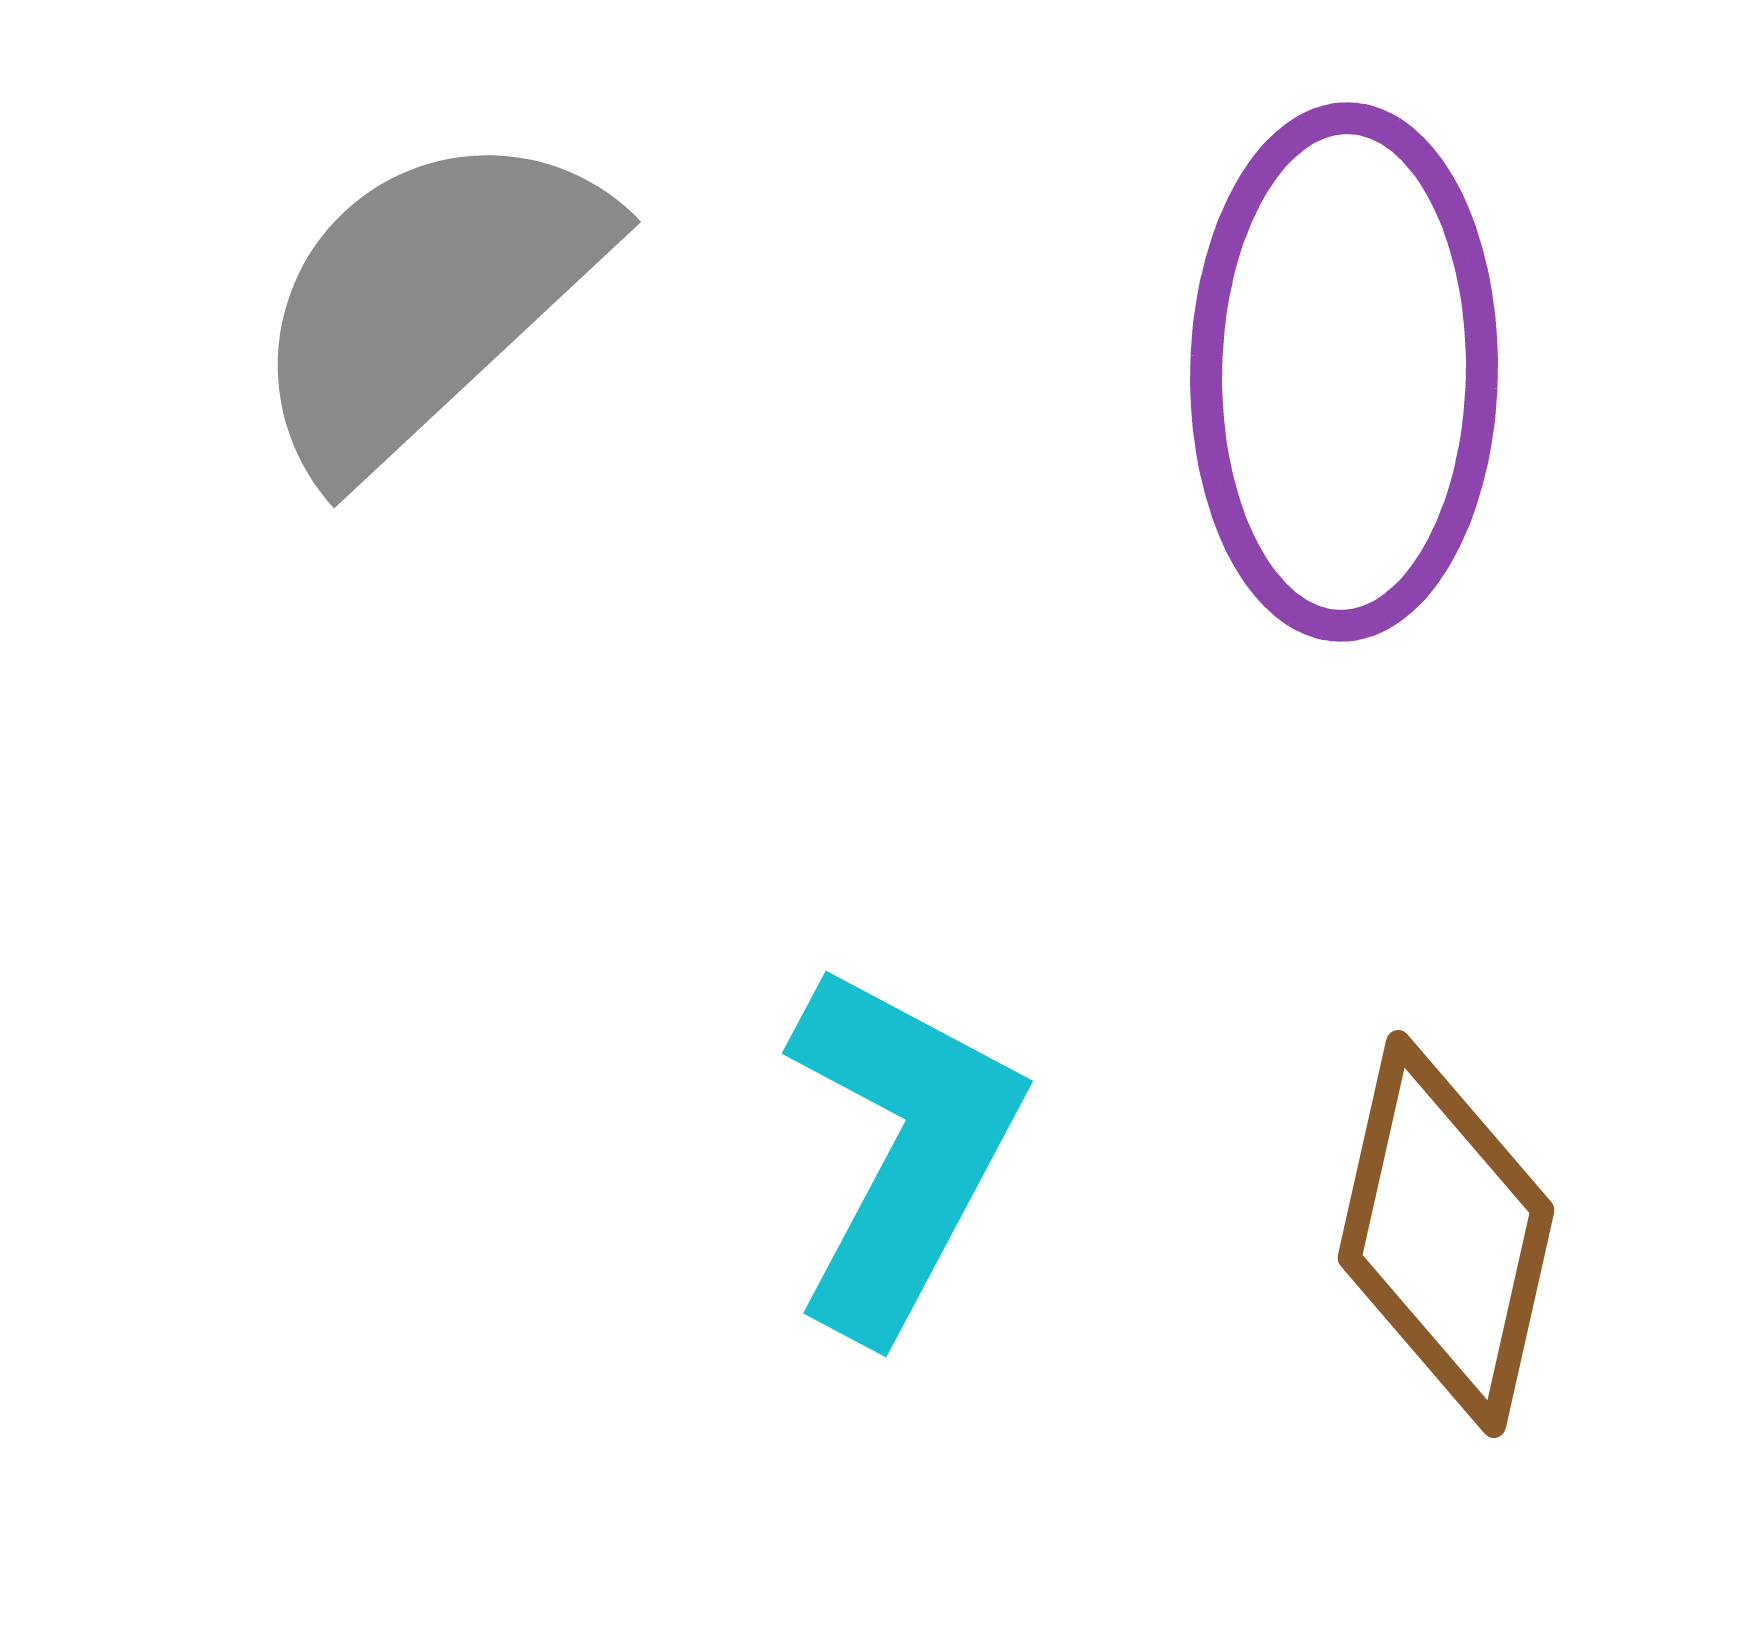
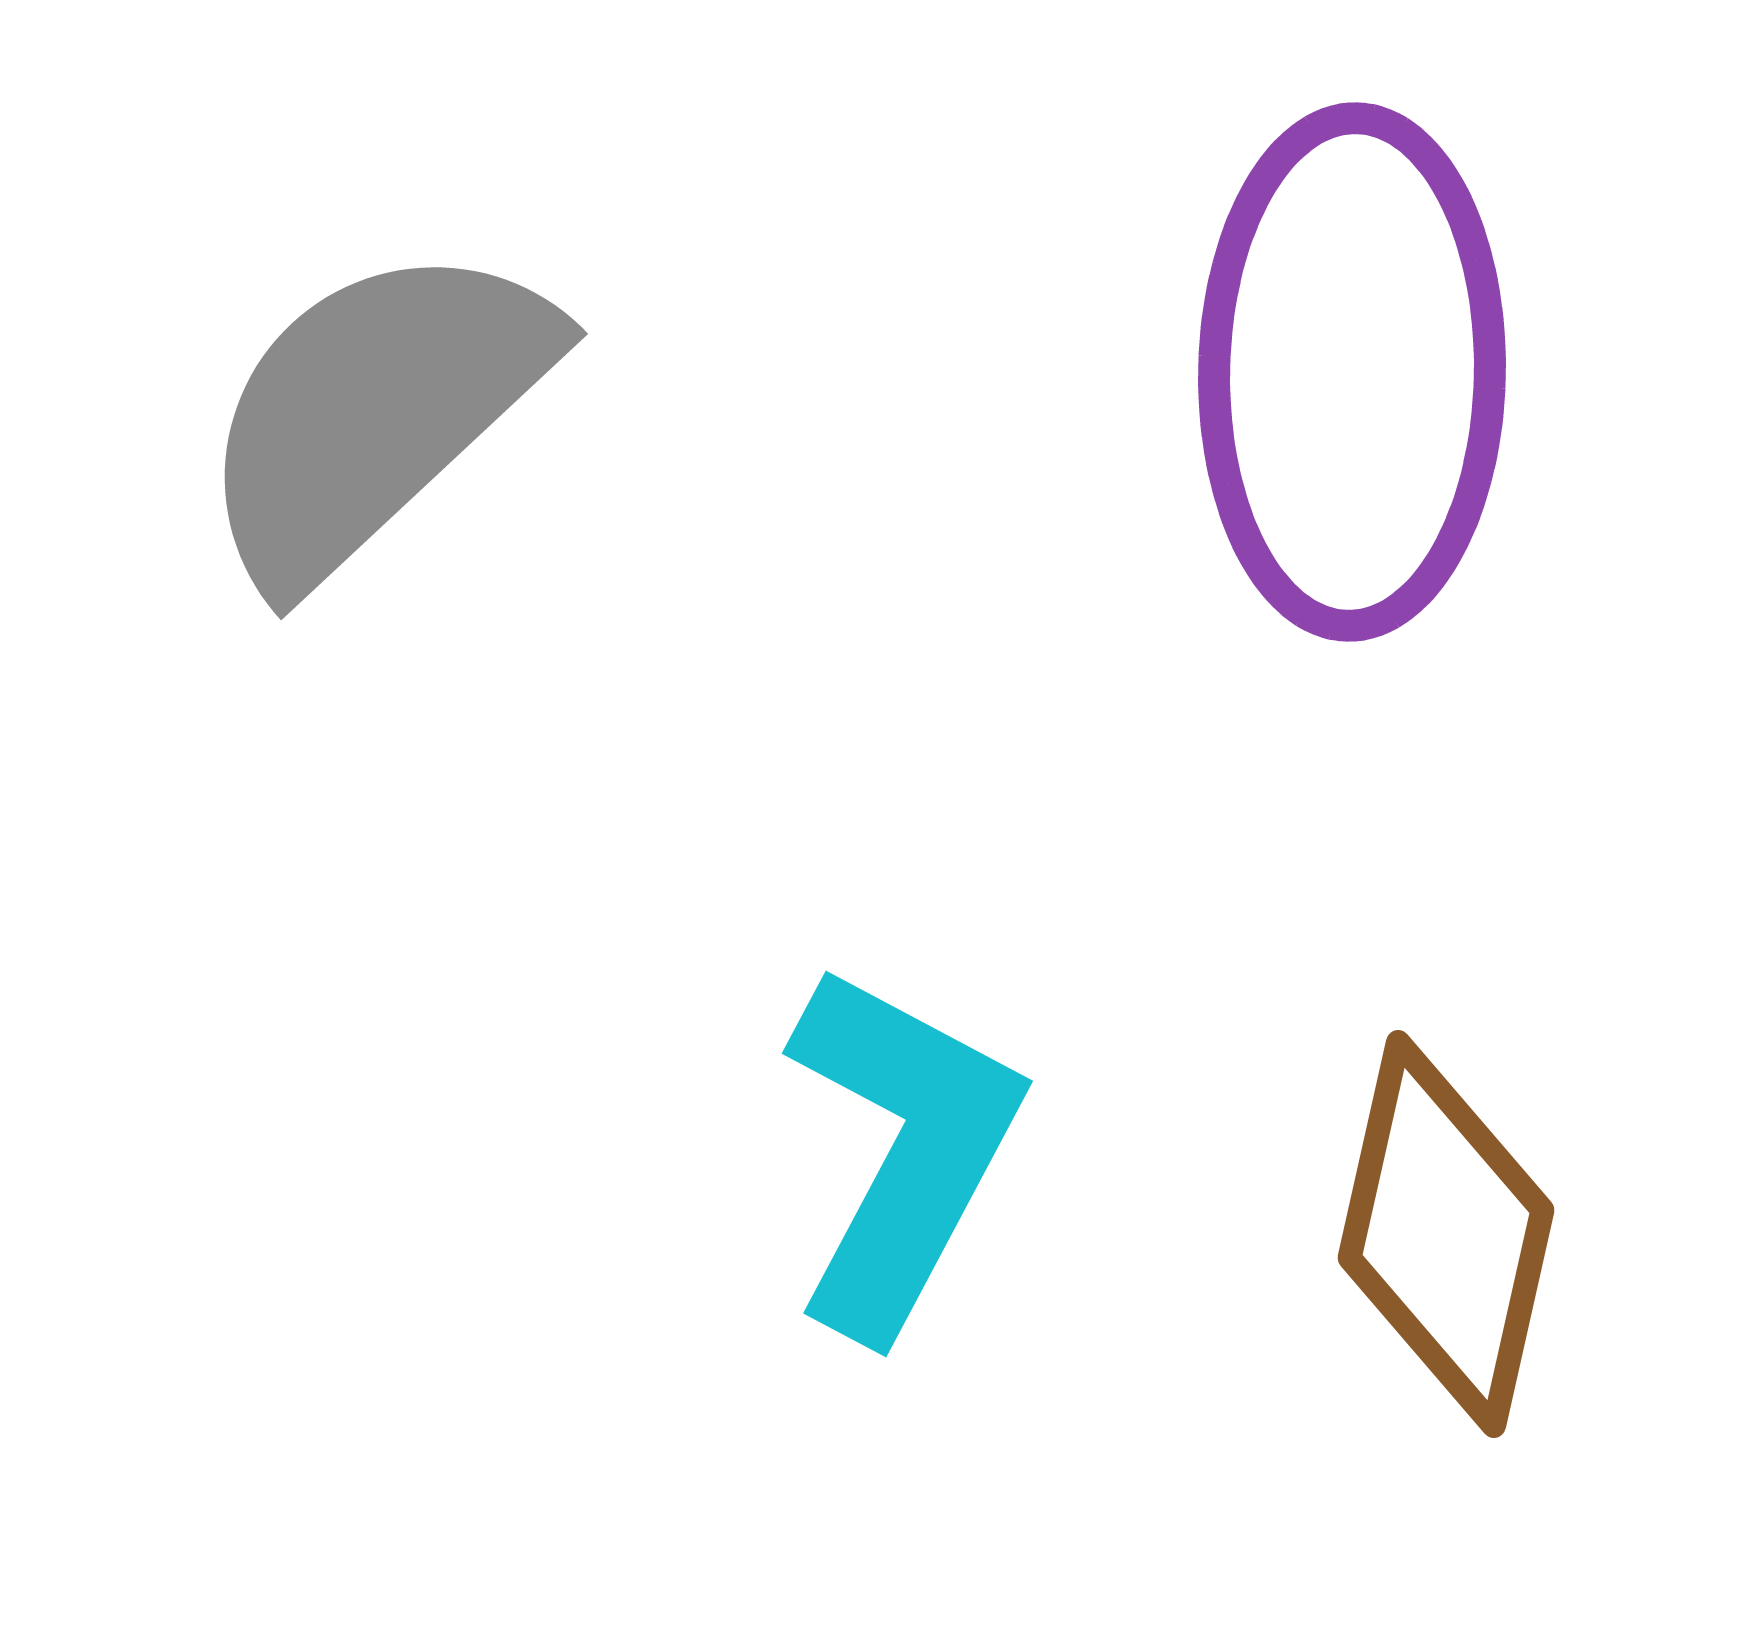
gray semicircle: moved 53 px left, 112 px down
purple ellipse: moved 8 px right
